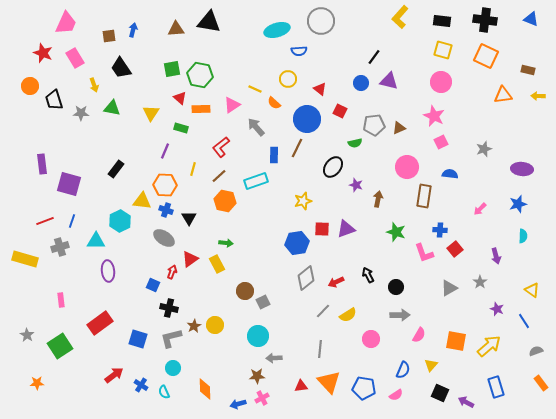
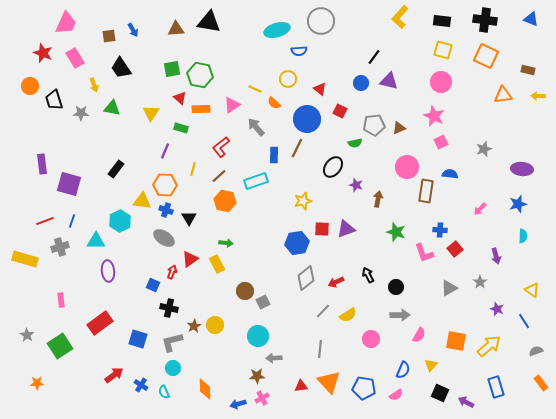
blue arrow at (133, 30): rotated 136 degrees clockwise
brown rectangle at (424, 196): moved 2 px right, 5 px up
gray L-shape at (171, 338): moved 1 px right, 4 px down
